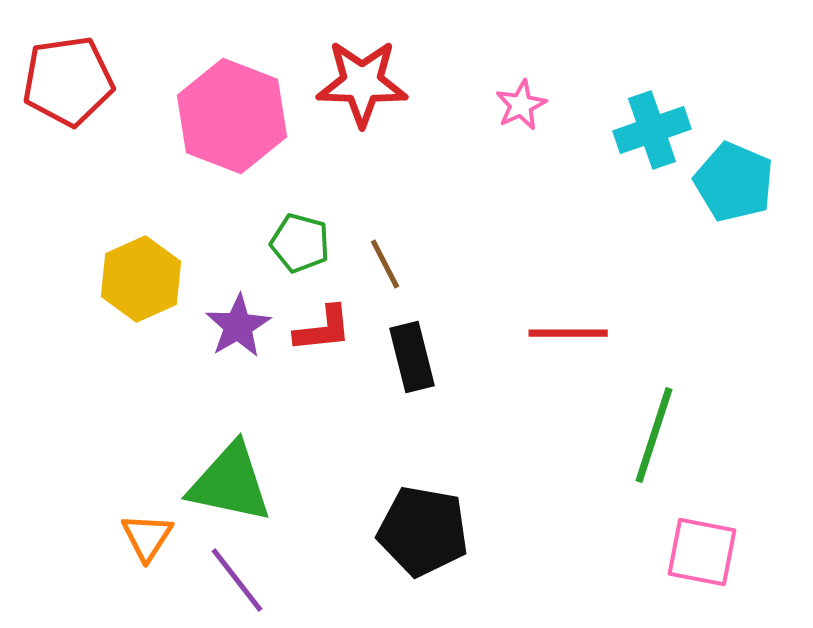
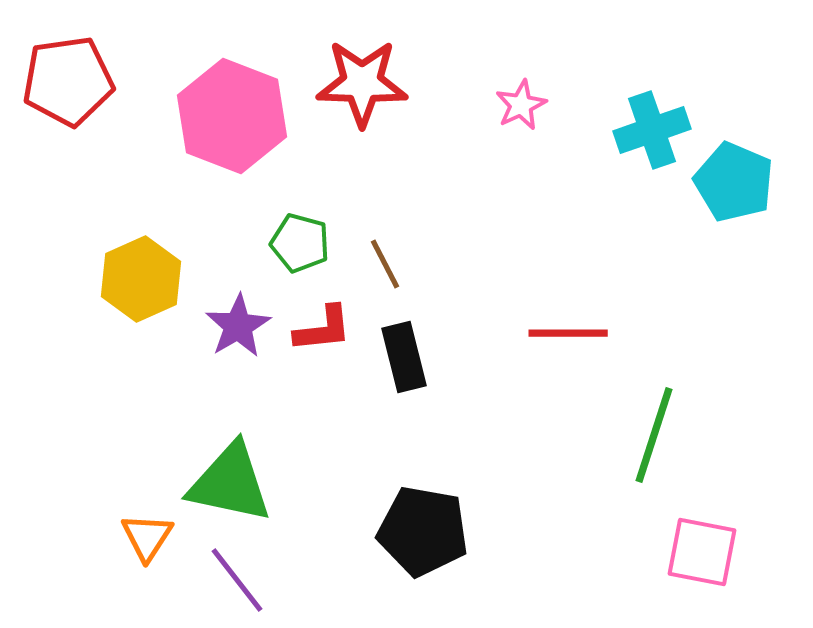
black rectangle: moved 8 px left
